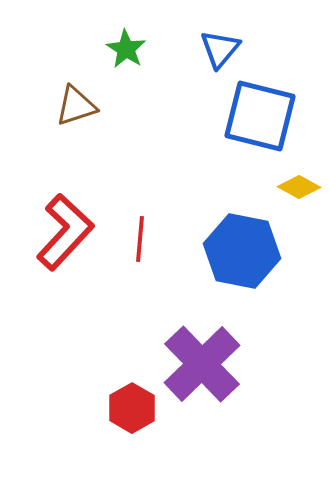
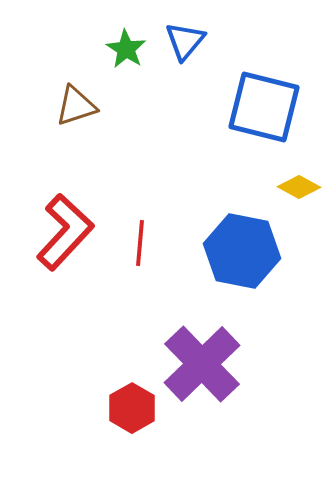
blue triangle: moved 35 px left, 8 px up
blue square: moved 4 px right, 9 px up
red line: moved 4 px down
